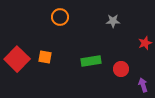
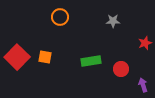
red square: moved 2 px up
